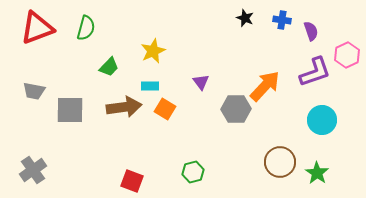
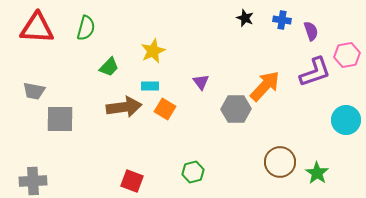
red triangle: rotated 24 degrees clockwise
pink hexagon: rotated 15 degrees clockwise
gray square: moved 10 px left, 9 px down
cyan circle: moved 24 px right
gray cross: moved 11 px down; rotated 32 degrees clockwise
